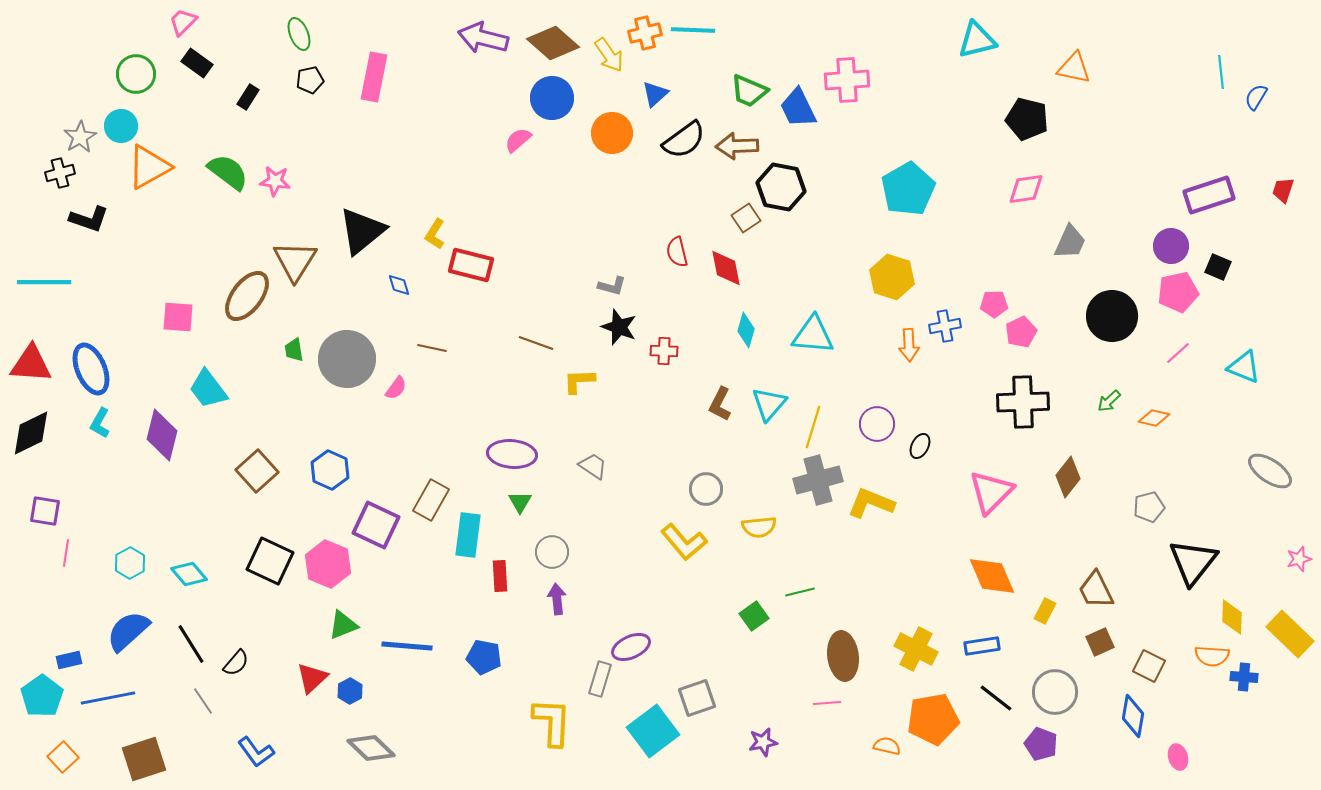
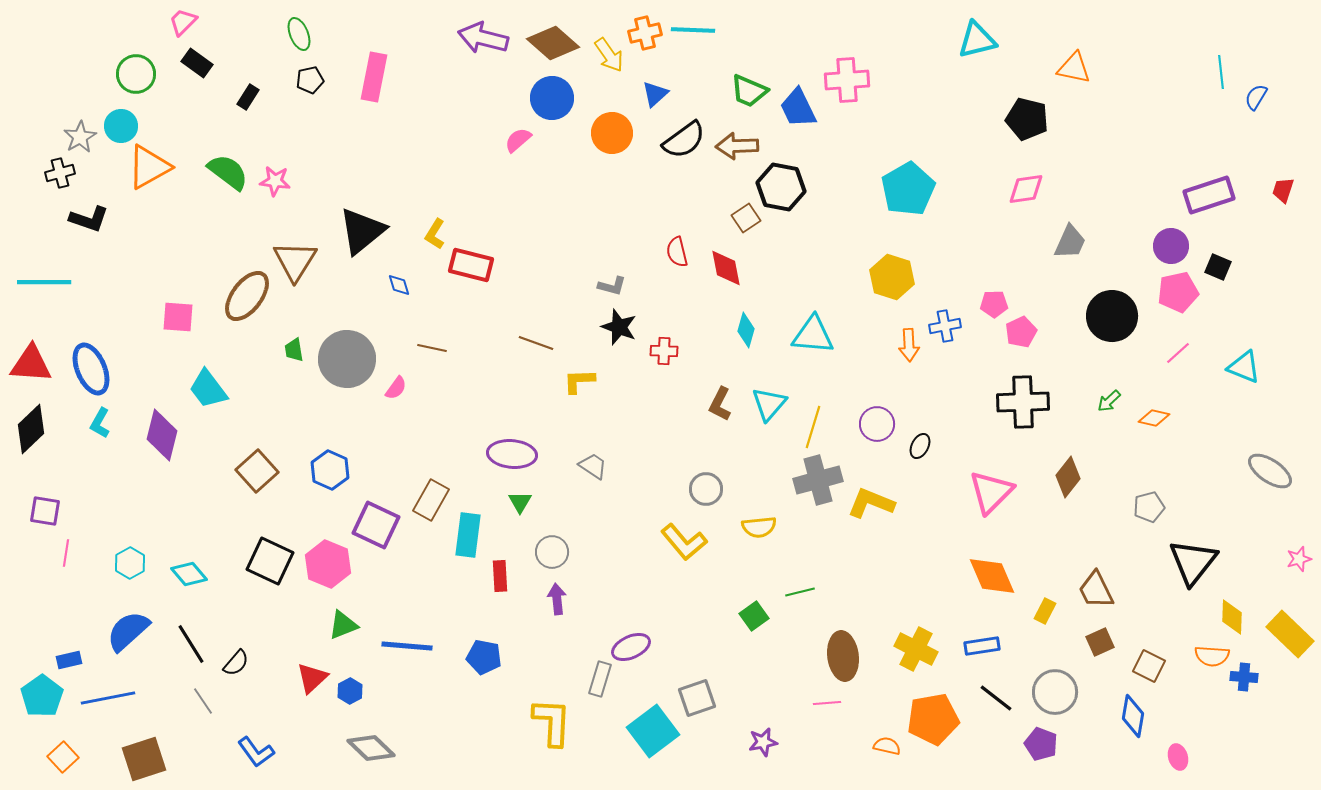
black diamond at (31, 433): moved 4 px up; rotated 18 degrees counterclockwise
